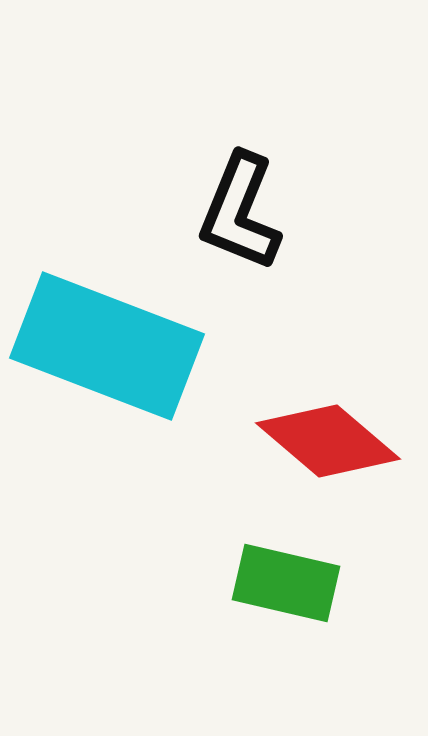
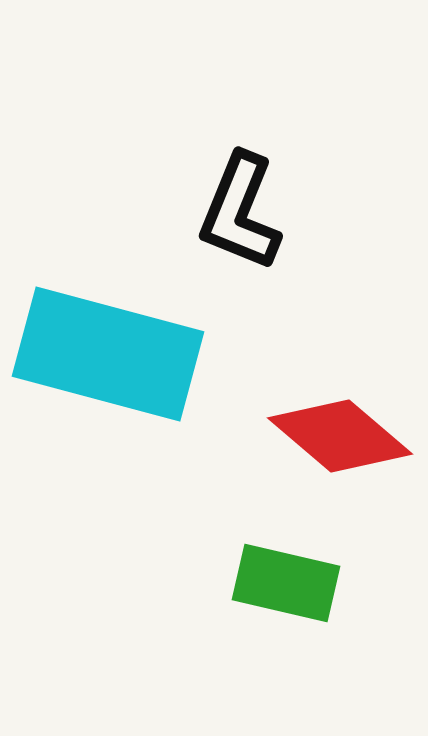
cyan rectangle: moved 1 px right, 8 px down; rotated 6 degrees counterclockwise
red diamond: moved 12 px right, 5 px up
